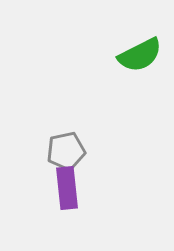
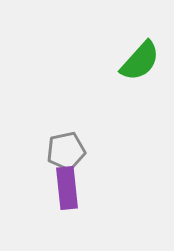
green semicircle: moved 6 px down; rotated 21 degrees counterclockwise
